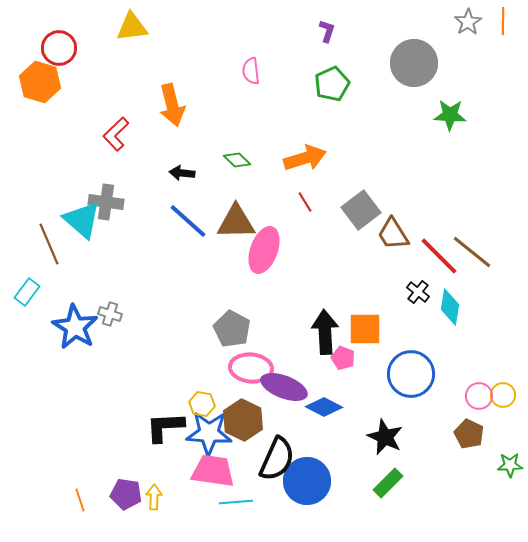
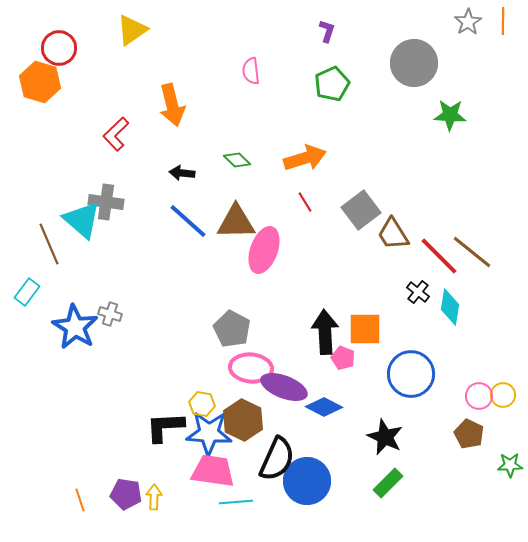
yellow triangle at (132, 27): moved 3 px down; rotated 28 degrees counterclockwise
